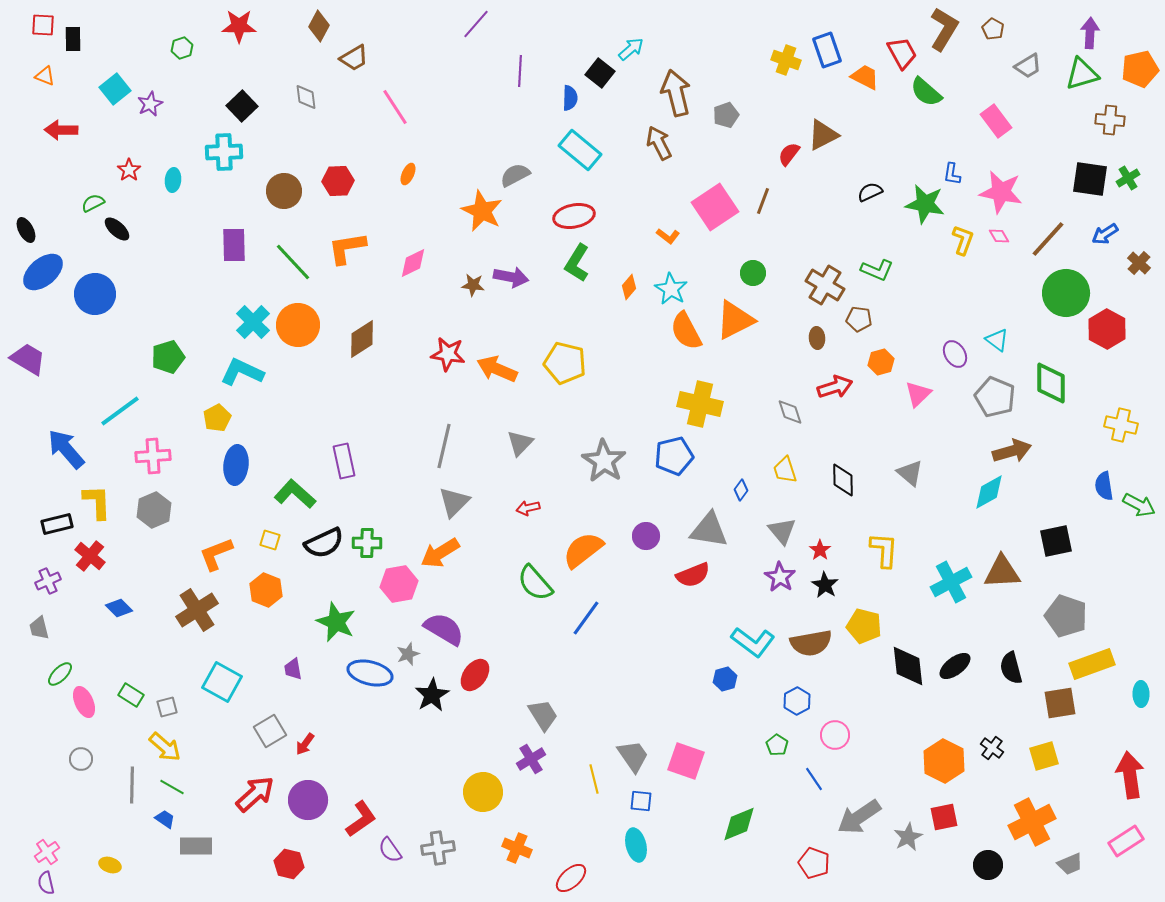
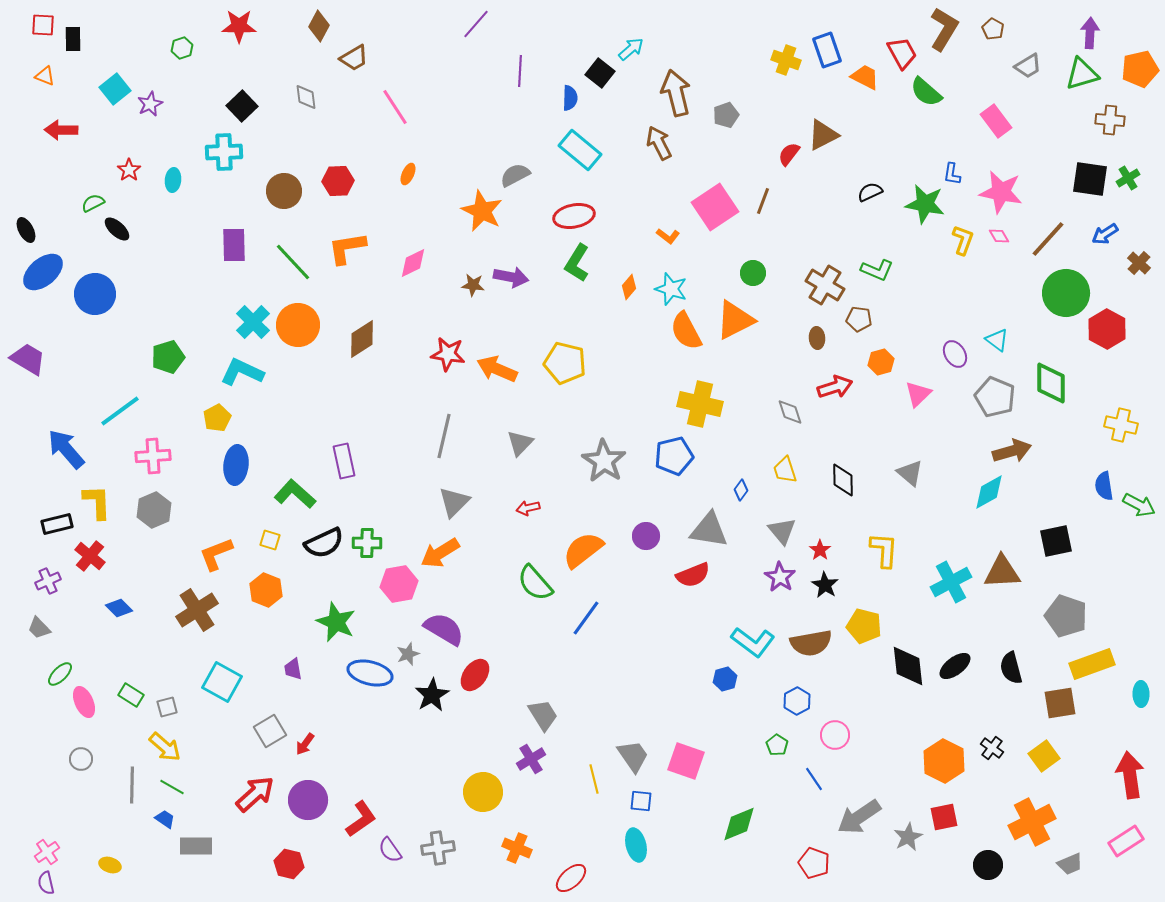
cyan star at (671, 289): rotated 12 degrees counterclockwise
gray line at (444, 446): moved 10 px up
gray trapezoid at (39, 628): rotated 30 degrees counterclockwise
yellow square at (1044, 756): rotated 20 degrees counterclockwise
